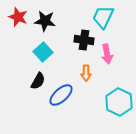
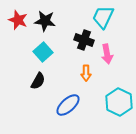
red star: moved 3 px down
black cross: rotated 12 degrees clockwise
blue ellipse: moved 7 px right, 10 px down
